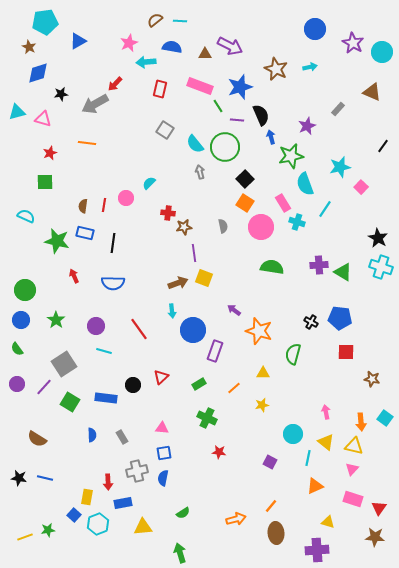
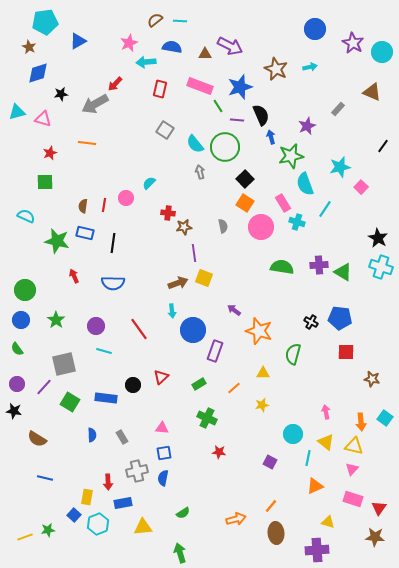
green semicircle at (272, 267): moved 10 px right
gray square at (64, 364): rotated 20 degrees clockwise
black star at (19, 478): moved 5 px left, 67 px up
